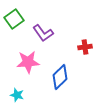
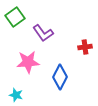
green square: moved 1 px right, 2 px up
blue diamond: rotated 20 degrees counterclockwise
cyan star: moved 1 px left
